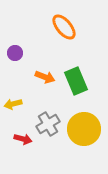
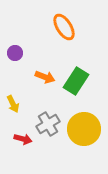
orange ellipse: rotated 8 degrees clockwise
green rectangle: rotated 56 degrees clockwise
yellow arrow: rotated 102 degrees counterclockwise
